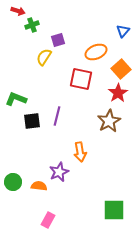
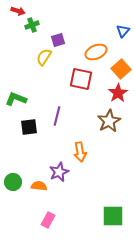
black square: moved 3 px left, 6 px down
green square: moved 1 px left, 6 px down
